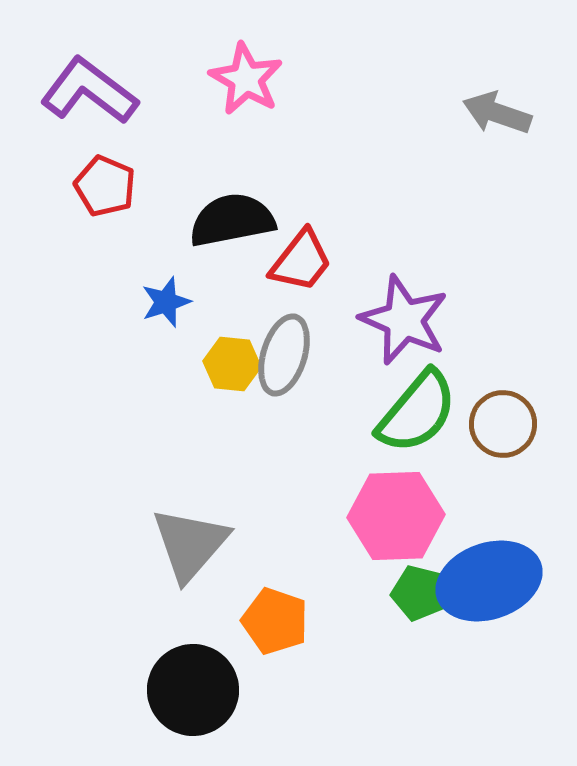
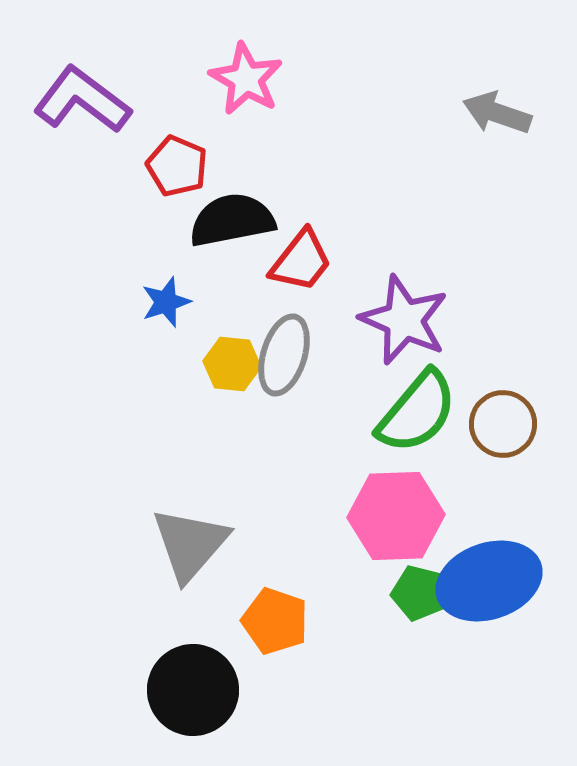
purple L-shape: moved 7 px left, 9 px down
red pentagon: moved 72 px right, 20 px up
